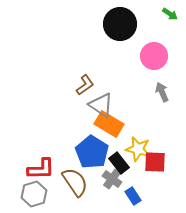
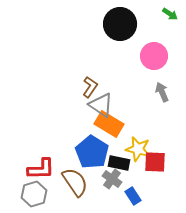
brown L-shape: moved 5 px right, 2 px down; rotated 20 degrees counterclockwise
black rectangle: rotated 40 degrees counterclockwise
